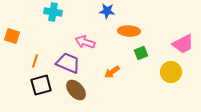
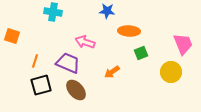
pink trapezoid: rotated 85 degrees counterclockwise
